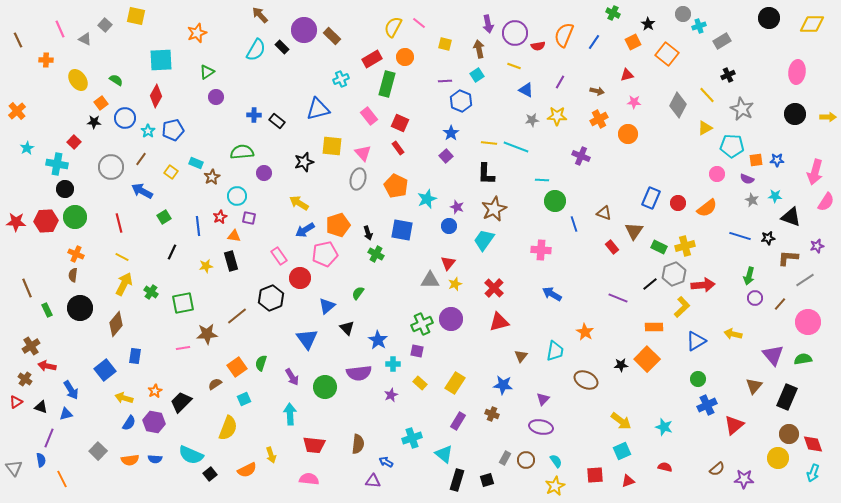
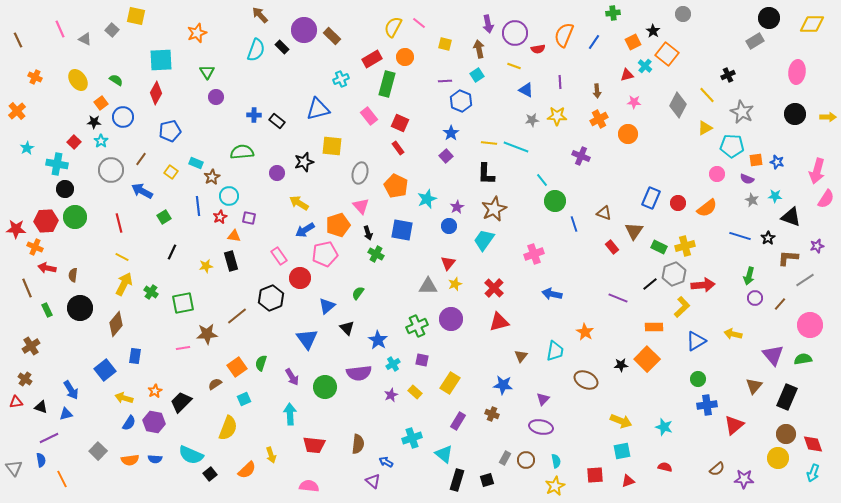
green cross at (613, 13): rotated 32 degrees counterclockwise
black star at (648, 24): moved 5 px right, 7 px down
gray square at (105, 25): moved 7 px right, 5 px down
cyan cross at (699, 26): moved 54 px left, 40 px down; rotated 32 degrees counterclockwise
gray rectangle at (722, 41): moved 33 px right
red semicircle at (538, 46): moved 3 px down
cyan semicircle at (256, 50): rotated 10 degrees counterclockwise
orange cross at (46, 60): moved 11 px left, 17 px down; rotated 24 degrees clockwise
green triangle at (207, 72): rotated 28 degrees counterclockwise
purple line at (560, 82): rotated 32 degrees counterclockwise
brown arrow at (597, 91): rotated 72 degrees clockwise
red diamond at (156, 96): moved 3 px up
gray star at (742, 109): moved 3 px down
blue circle at (125, 118): moved 2 px left, 1 px up
blue pentagon at (173, 130): moved 3 px left, 1 px down
cyan star at (148, 131): moved 47 px left, 10 px down
pink triangle at (363, 153): moved 2 px left, 53 px down
blue star at (777, 160): moved 2 px down; rotated 16 degrees clockwise
gray circle at (111, 167): moved 3 px down
pink arrow at (815, 172): moved 2 px right, 1 px up
purple circle at (264, 173): moved 13 px right
gray ellipse at (358, 179): moved 2 px right, 6 px up
cyan line at (542, 180): rotated 48 degrees clockwise
cyan circle at (237, 196): moved 8 px left
pink semicircle at (826, 202): moved 3 px up
purple star at (457, 207): rotated 24 degrees clockwise
red star at (16, 222): moved 7 px down
blue line at (198, 226): moved 20 px up
black star at (768, 238): rotated 24 degrees counterclockwise
pink cross at (541, 250): moved 7 px left, 4 px down; rotated 24 degrees counterclockwise
orange cross at (76, 254): moved 41 px left, 7 px up
gray triangle at (430, 280): moved 2 px left, 6 px down
blue arrow at (552, 294): rotated 18 degrees counterclockwise
pink circle at (808, 322): moved 2 px right, 3 px down
green cross at (422, 324): moved 5 px left, 2 px down
purple square at (417, 351): moved 5 px right, 9 px down
cyan cross at (393, 364): rotated 32 degrees counterclockwise
red arrow at (47, 366): moved 98 px up
yellow rectangle at (420, 383): moved 5 px left, 9 px down
yellow rectangle at (455, 383): moved 5 px left
red triangle at (16, 402): rotated 24 degrees clockwise
blue cross at (707, 405): rotated 18 degrees clockwise
yellow arrow at (621, 421): rotated 15 degrees counterclockwise
brown circle at (789, 434): moved 3 px left
purple line at (49, 438): rotated 42 degrees clockwise
cyan square at (622, 451): rotated 12 degrees clockwise
cyan semicircle at (556, 461): rotated 24 degrees clockwise
orange semicircle at (247, 470): rotated 18 degrees counterclockwise
pink semicircle at (309, 479): moved 7 px down
purple triangle at (373, 481): rotated 35 degrees clockwise
